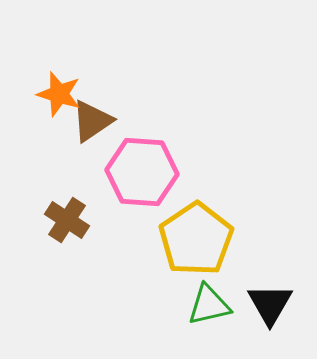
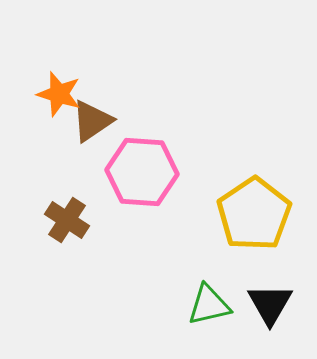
yellow pentagon: moved 58 px right, 25 px up
